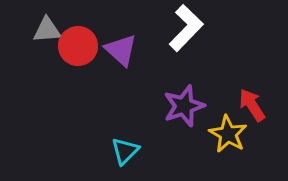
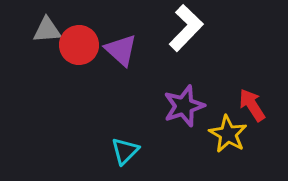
red circle: moved 1 px right, 1 px up
